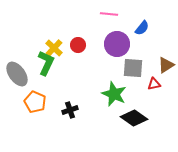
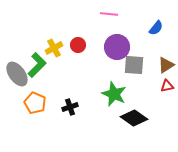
blue semicircle: moved 14 px right
purple circle: moved 3 px down
yellow cross: rotated 18 degrees clockwise
green L-shape: moved 9 px left, 2 px down; rotated 20 degrees clockwise
gray square: moved 1 px right, 3 px up
red triangle: moved 13 px right, 2 px down
orange pentagon: moved 1 px down
black cross: moved 3 px up
